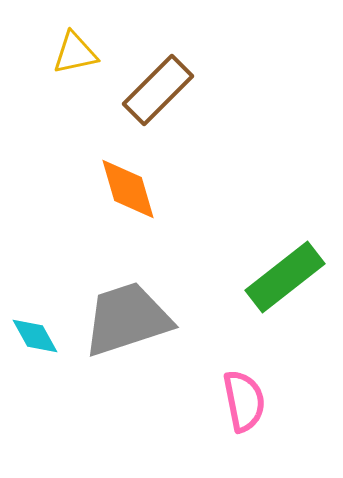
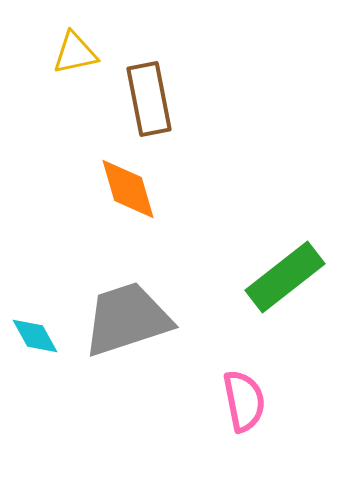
brown rectangle: moved 9 px left, 9 px down; rotated 56 degrees counterclockwise
